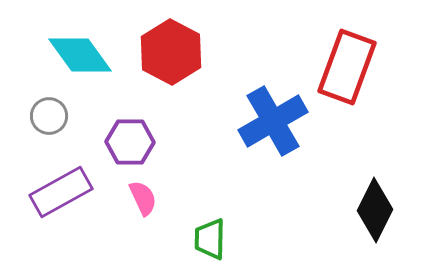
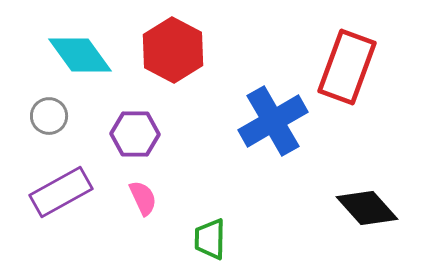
red hexagon: moved 2 px right, 2 px up
purple hexagon: moved 5 px right, 8 px up
black diamond: moved 8 px left, 2 px up; rotated 68 degrees counterclockwise
